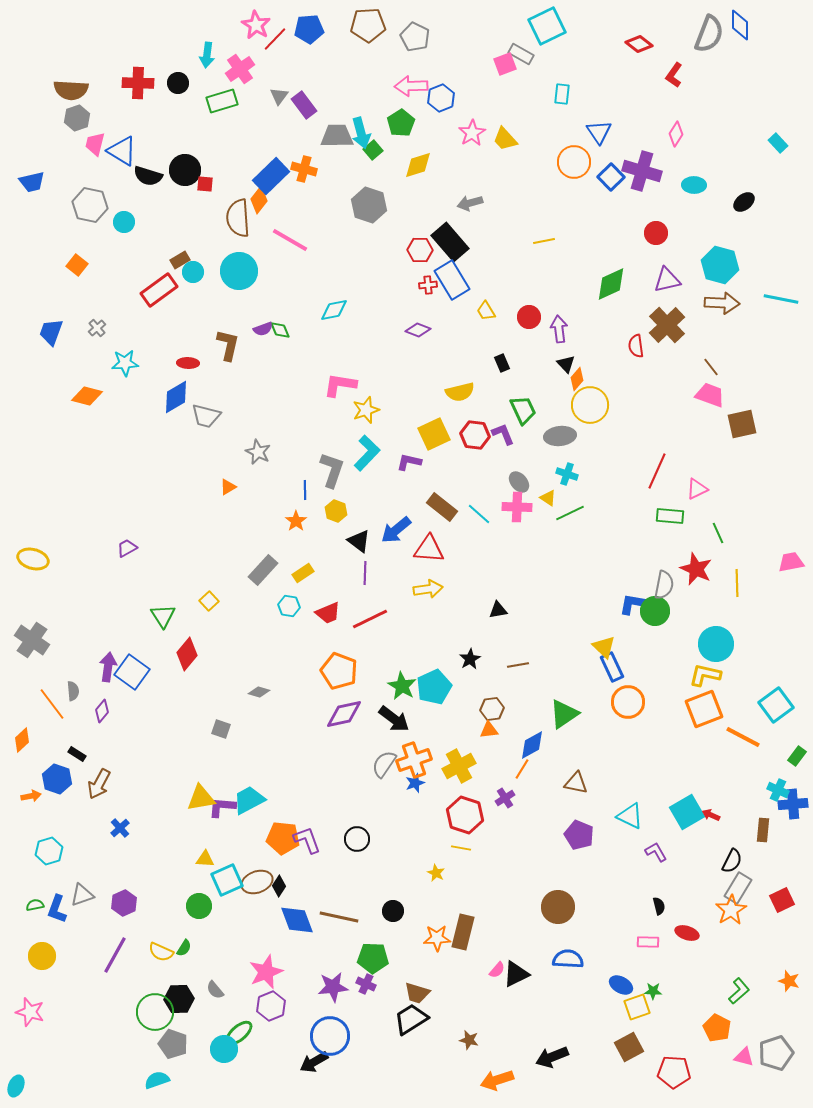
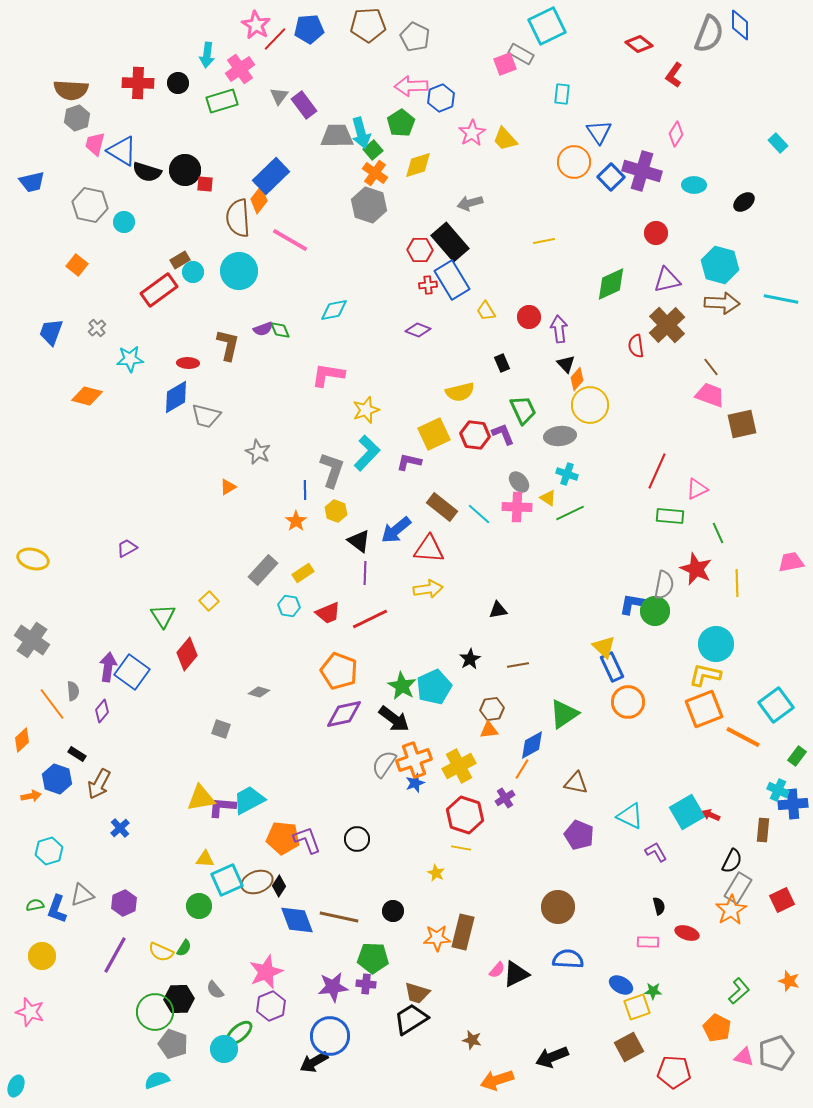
orange cross at (304, 169): moved 71 px right, 4 px down; rotated 20 degrees clockwise
black semicircle at (148, 176): moved 1 px left, 4 px up
cyan star at (125, 363): moved 5 px right, 4 px up
pink L-shape at (340, 385): moved 12 px left, 10 px up
purple cross at (366, 984): rotated 18 degrees counterclockwise
brown star at (469, 1040): moved 3 px right
